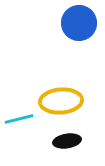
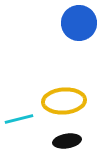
yellow ellipse: moved 3 px right
